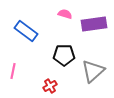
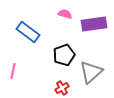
blue rectangle: moved 2 px right, 1 px down
black pentagon: rotated 20 degrees counterclockwise
gray triangle: moved 2 px left, 1 px down
red cross: moved 12 px right, 2 px down
